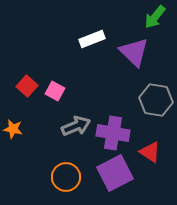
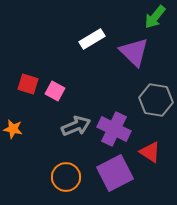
white rectangle: rotated 10 degrees counterclockwise
red square: moved 1 px right, 2 px up; rotated 25 degrees counterclockwise
purple cross: moved 1 px right, 4 px up; rotated 16 degrees clockwise
